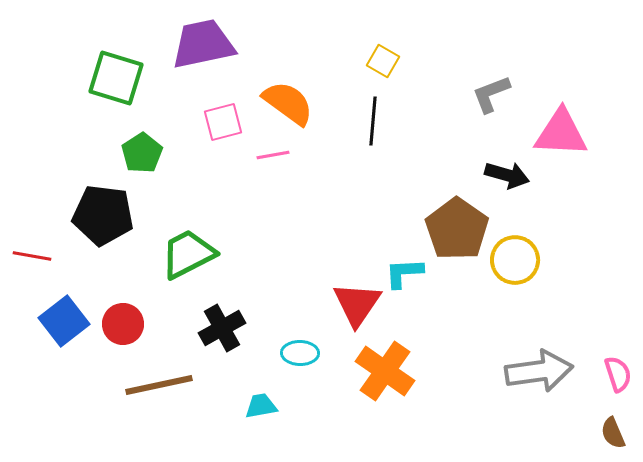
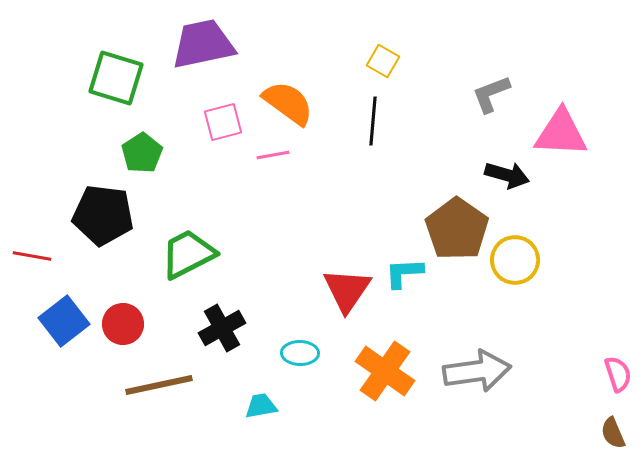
red triangle: moved 10 px left, 14 px up
gray arrow: moved 62 px left
